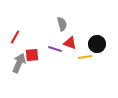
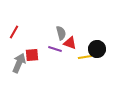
gray semicircle: moved 1 px left, 9 px down
red line: moved 1 px left, 5 px up
black circle: moved 5 px down
